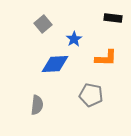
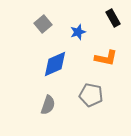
black rectangle: rotated 54 degrees clockwise
blue star: moved 4 px right, 7 px up; rotated 14 degrees clockwise
orange L-shape: rotated 10 degrees clockwise
blue diamond: rotated 20 degrees counterclockwise
gray semicircle: moved 11 px right; rotated 12 degrees clockwise
